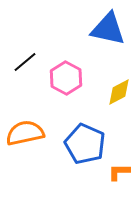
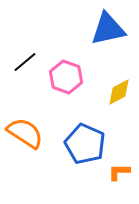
blue triangle: rotated 24 degrees counterclockwise
pink hexagon: moved 1 px up; rotated 8 degrees counterclockwise
orange semicircle: rotated 45 degrees clockwise
